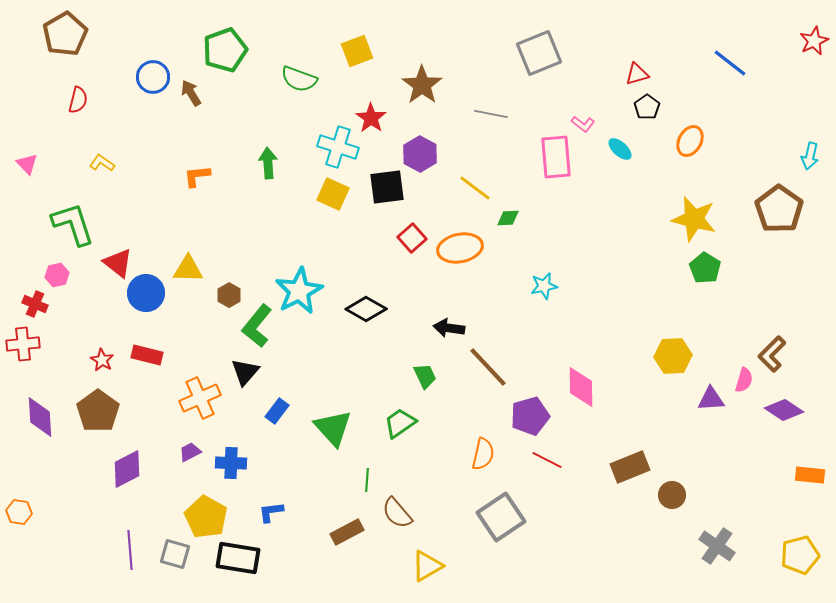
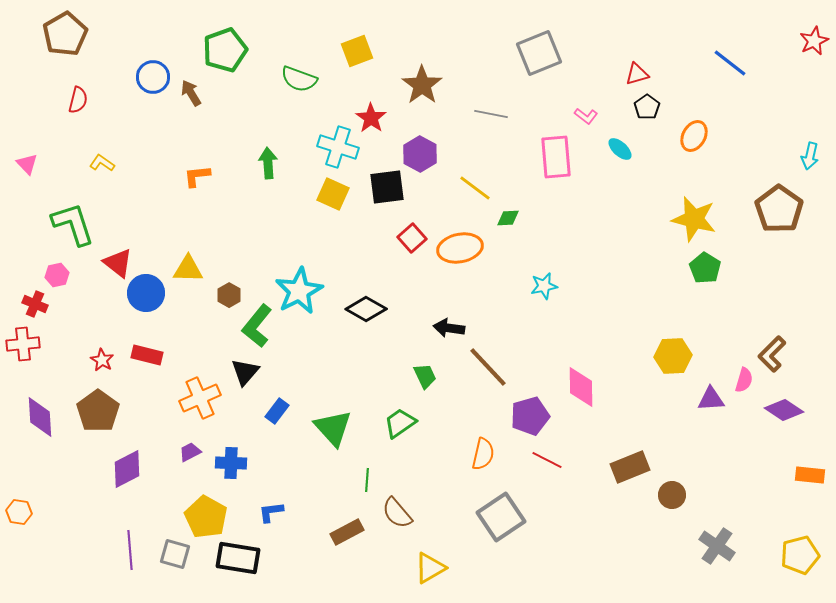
pink L-shape at (583, 124): moved 3 px right, 8 px up
orange ellipse at (690, 141): moved 4 px right, 5 px up
yellow triangle at (427, 566): moved 3 px right, 2 px down
